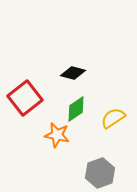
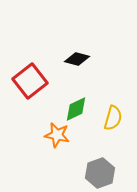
black diamond: moved 4 px right, 14 px up
red square: moved 5 px right, 17 px up
green diamond: rotated 8 degrees clockwise
yellow semicircle: rotated 140 degrees clockwise
